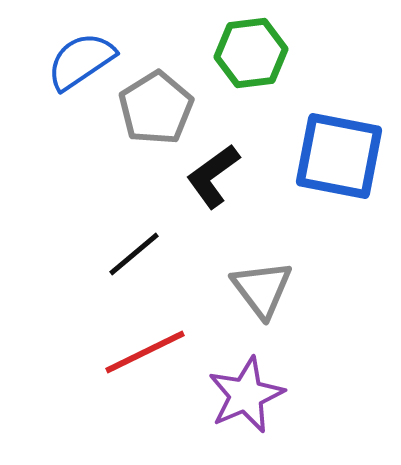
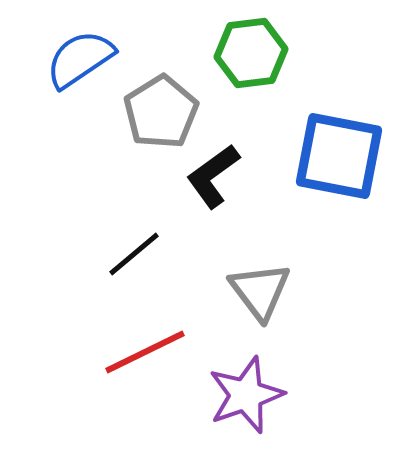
blue semicircle: moved 1 px left, 2 px up
gray pentagon: moved 5 px right, 4 px down
gray triangle: moved 2 px left, 2 px down
purple star: rotated 4 degrees clockwise
